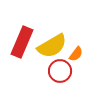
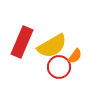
orange semicircle: moved 1 px left, 2 px down
red circle: moved 1 px left, 4 px up
